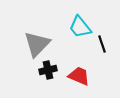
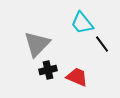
cyan trapezoid: moved 2 px right, 4 px up
black line: rotated 18 degrees counterclockwise
red trapezoid: moved 2 px left, 1 px down
